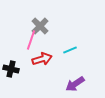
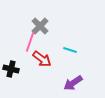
pink line: moved 1 px left, 2 px down
cyan line: rotated 40 degrees clockwise
red arrow: rotated 54 degrees clockwise
purple arrow: moved 2 px left, 1 px up
